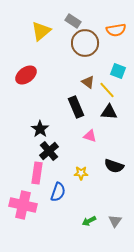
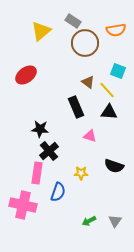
black star: rotated 30 degrees counterclockwise
